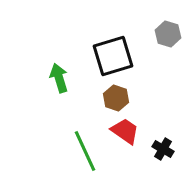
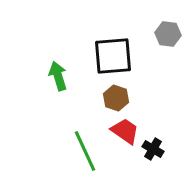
gray hexagon: rotated 10 degrees counterclockwise
black square: rotated 12 degrees clockwise
green arrow: moved 1 px left, 2 px up
black cross: moved 10 px left
